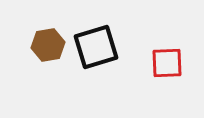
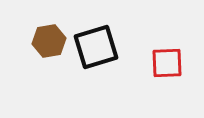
brown hexagon: moved 1 px right, 4 px up
